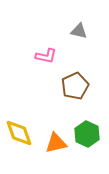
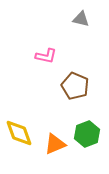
gray triangle: moved 2 px right, 12 px up
brown pentagon: rotated 24 degrees counterclockwise
green hexagon: rotated 15 degrees clockwise
orange triangle: moved 1 px left, 1 px down; rotated 10 degrees counterclockwise
